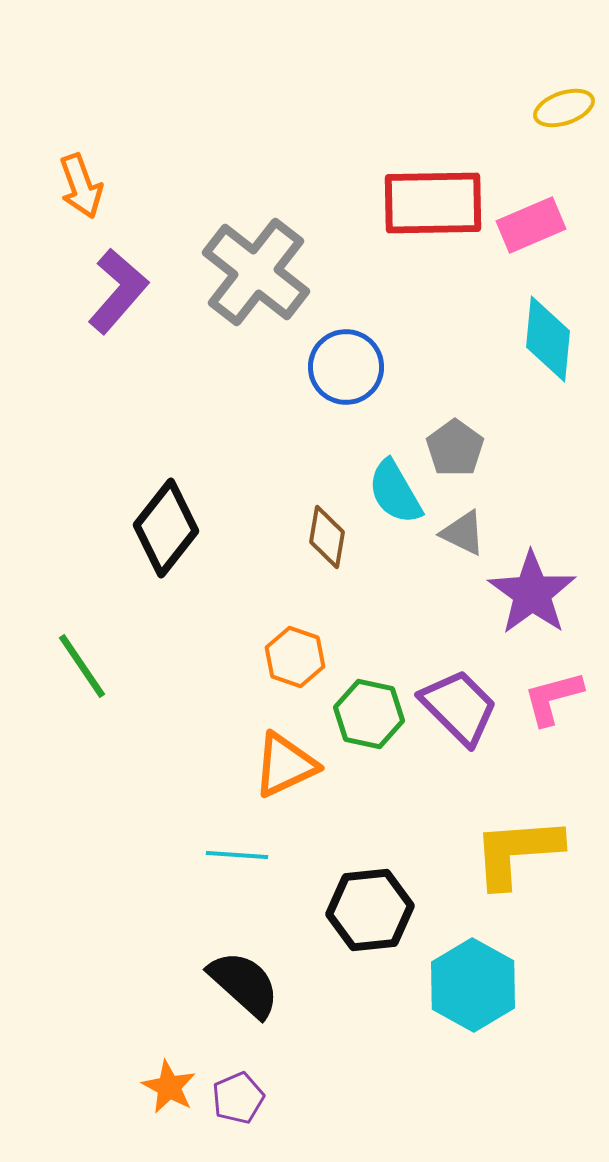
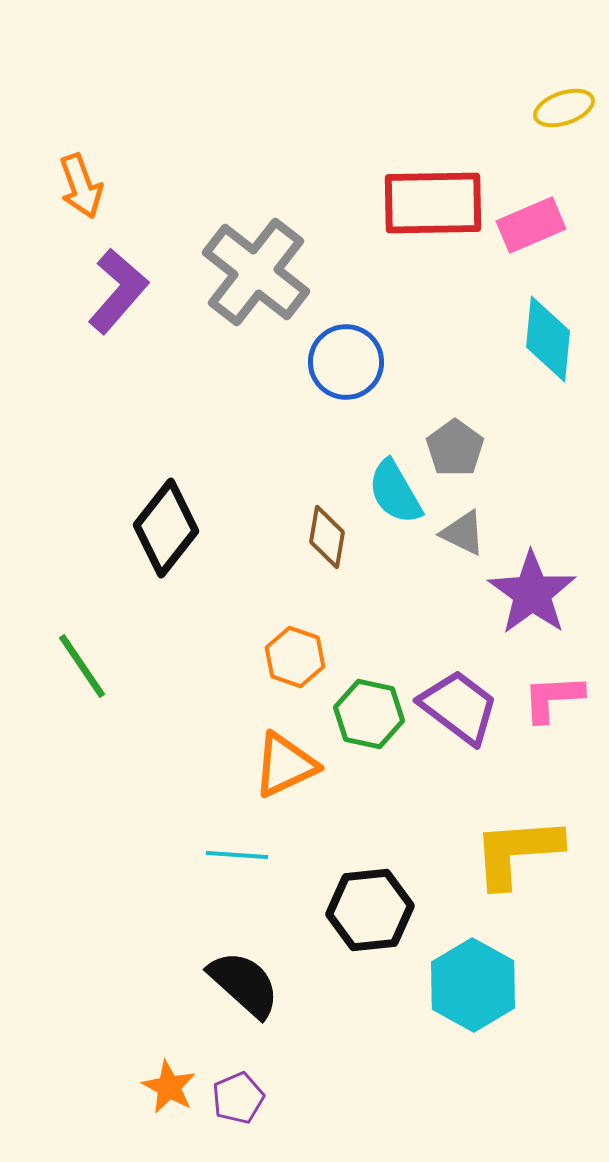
blue circle: moved 5 px up
pink L-shape: rotated 12 degrees clockwise
purple trapezoid: rotated 8 degrees counterclockwise
